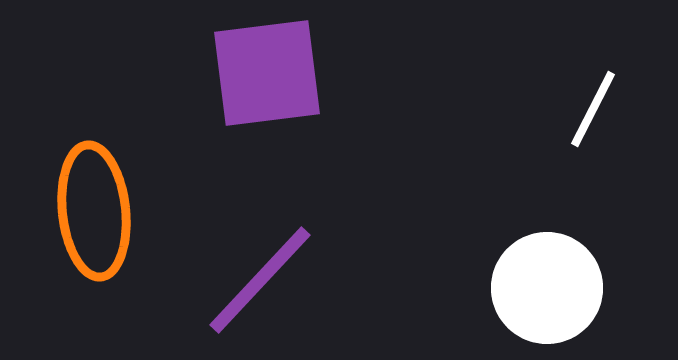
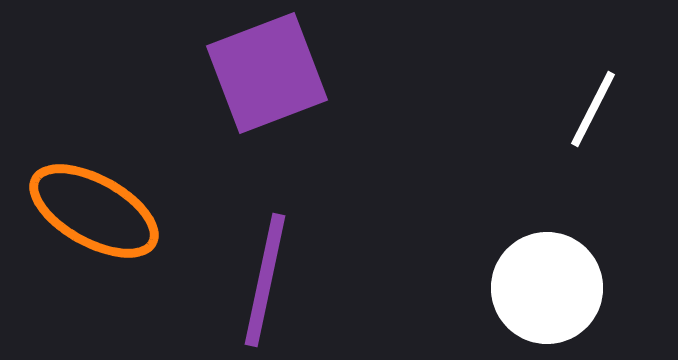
purple square: rotated 14 degrees counterclockwise
orange ellipse: rotated 55 degrees counterclockwise
purple line: moved 5 px right; rotated 31 degrees counterclockwise
